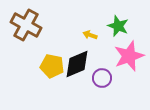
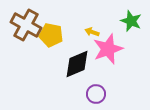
green star: moved 13 px right, 5 px up
yellow arrow: moved 2 px right, 3 px up
pink star: moved 21 px left, 7 px up
yellow pentagon: moved 1 px left, 31 px up
purple circle: moved 6 px left, 16 px down
